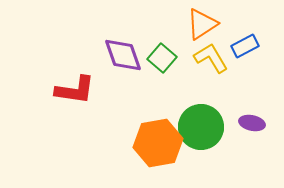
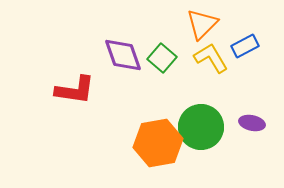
orange triangle: rotated 12 degrees counterclockwise
